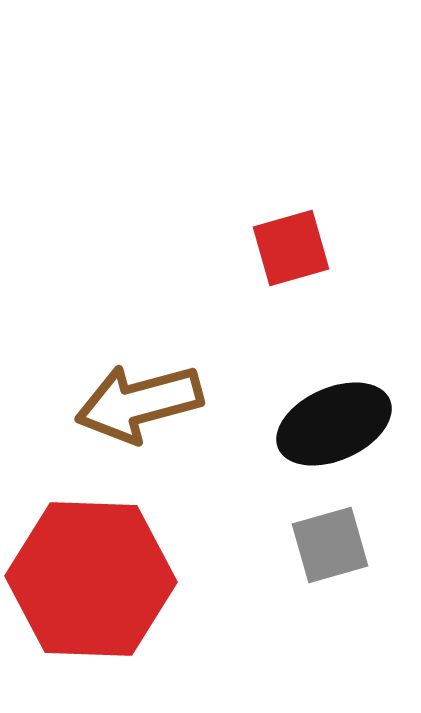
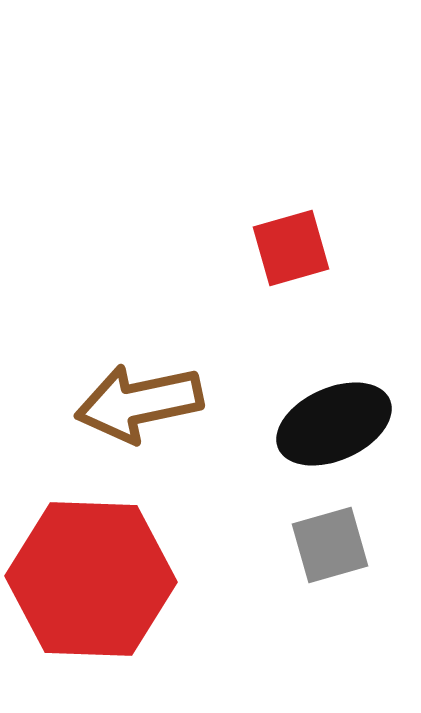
brown arrow: rotated 3 degrees clockwise
